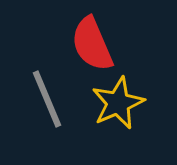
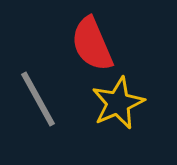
gray line: moved 9 px left; rotated 6 degrees counterclockwise
